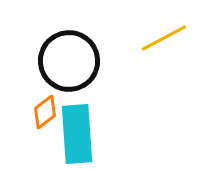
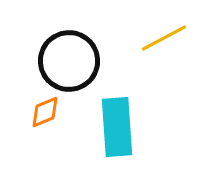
orange diamond: rotated 16 degrees clockwise
cyan rectangle: moved 40 px right, 7 px up
